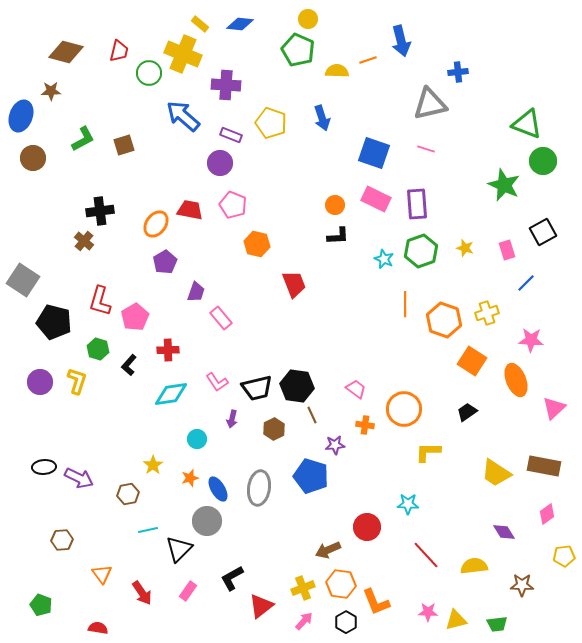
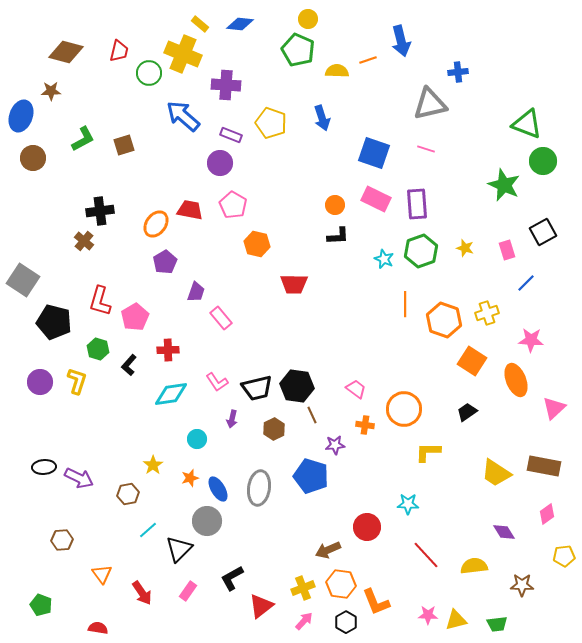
pink pentagon at (233, 205): rotated 8 degrees clockwise
red trapezoid at (294, 284): rotated 112 degrees clockwise
cyan line at (148, 530): rotated 30 degrees counterclockwise
pink star at (428, 612): moved 3 px down
